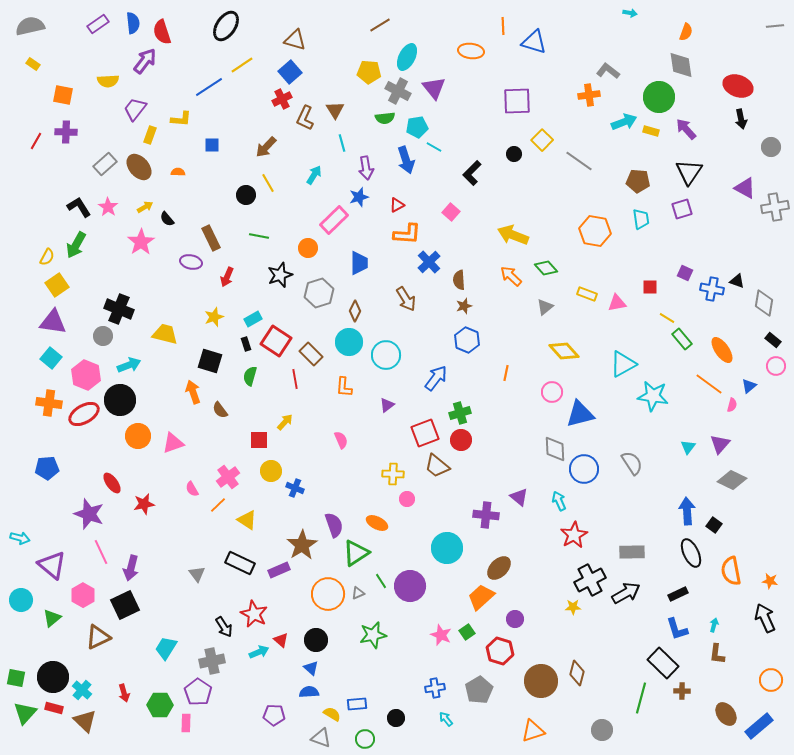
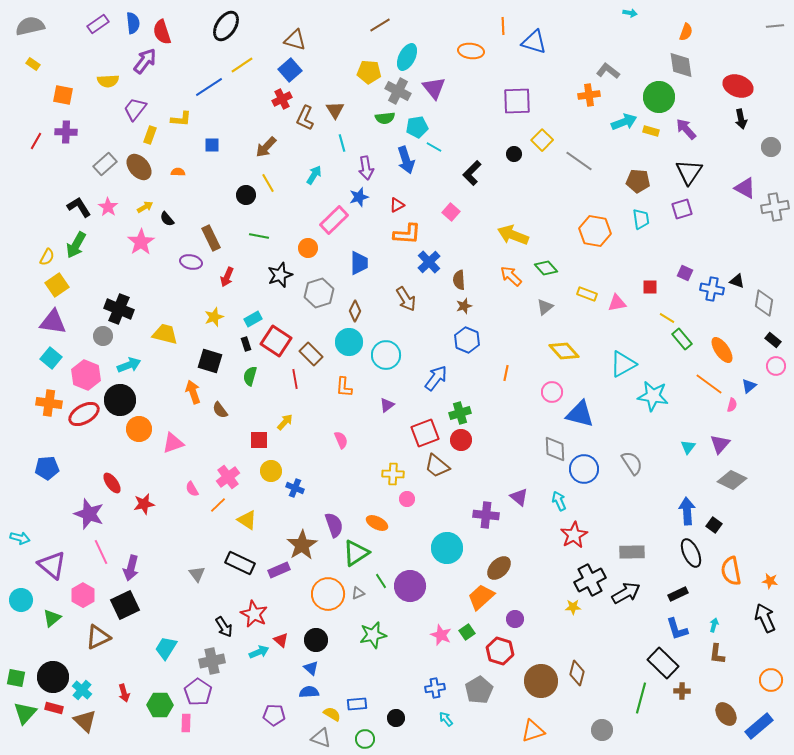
blue square at (290, 72): moved 2 px up
blue triangle at (580, 414): rotated 28 degrees clockwise
orange circle at (138, 436): moved 1 px right, 7 px up
